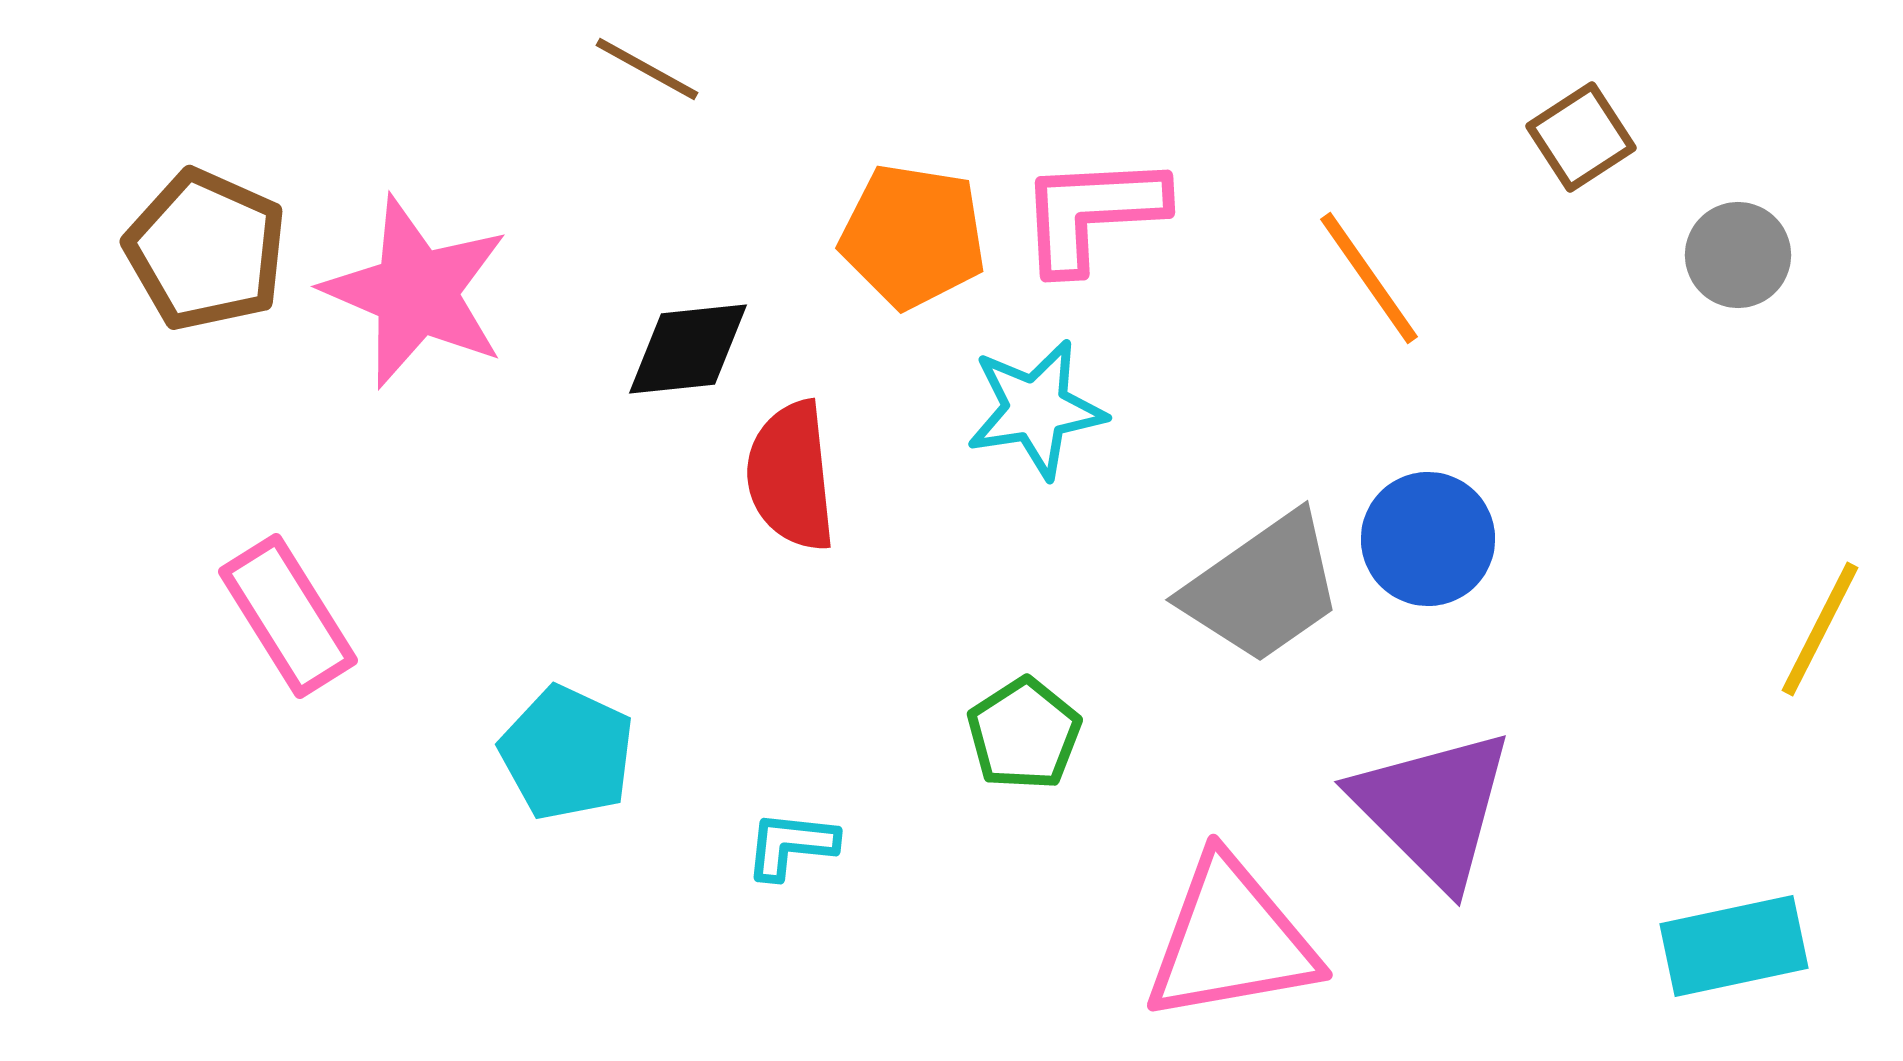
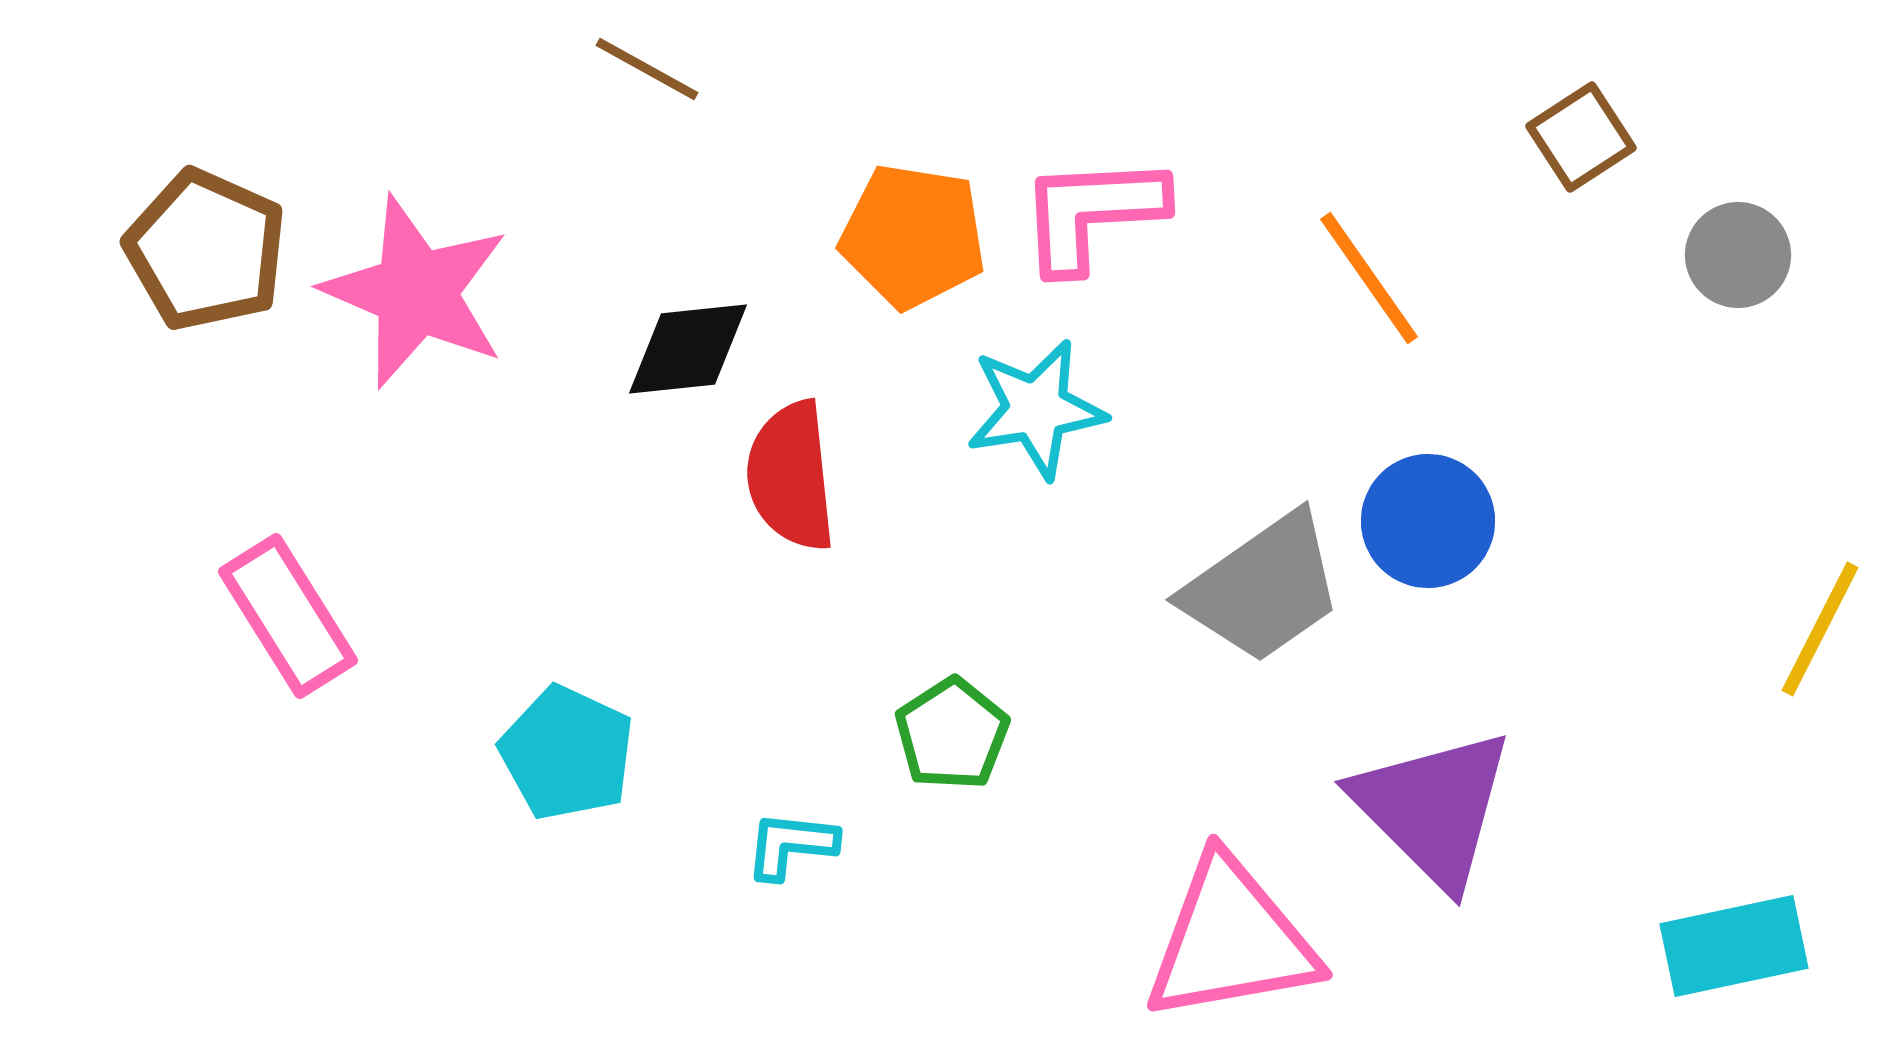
blue circle: moved 18 px up
green pentagon: moved 72 px left
